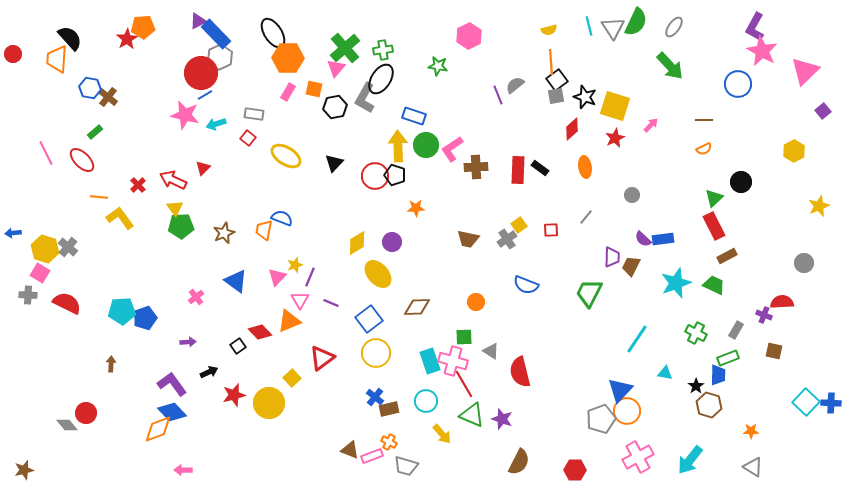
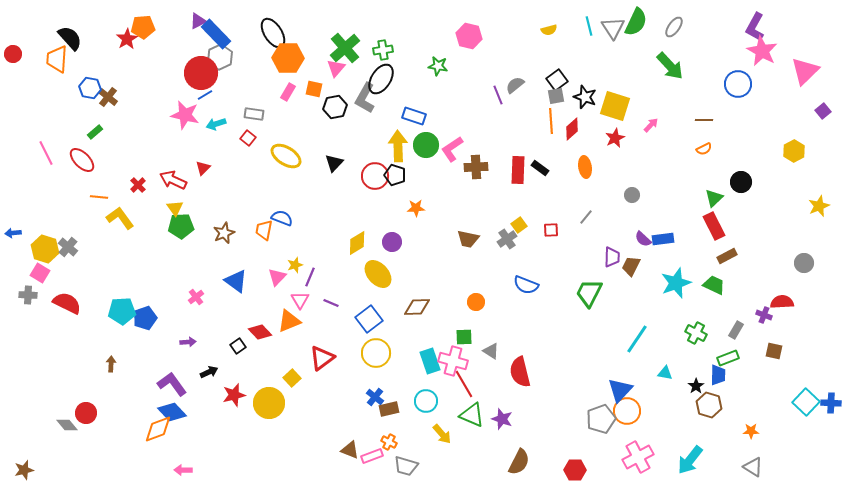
pink hexagon at (469, 36): rotated 20 degrees counterclockwise
orange line at (551, 62): moved 59 px down
